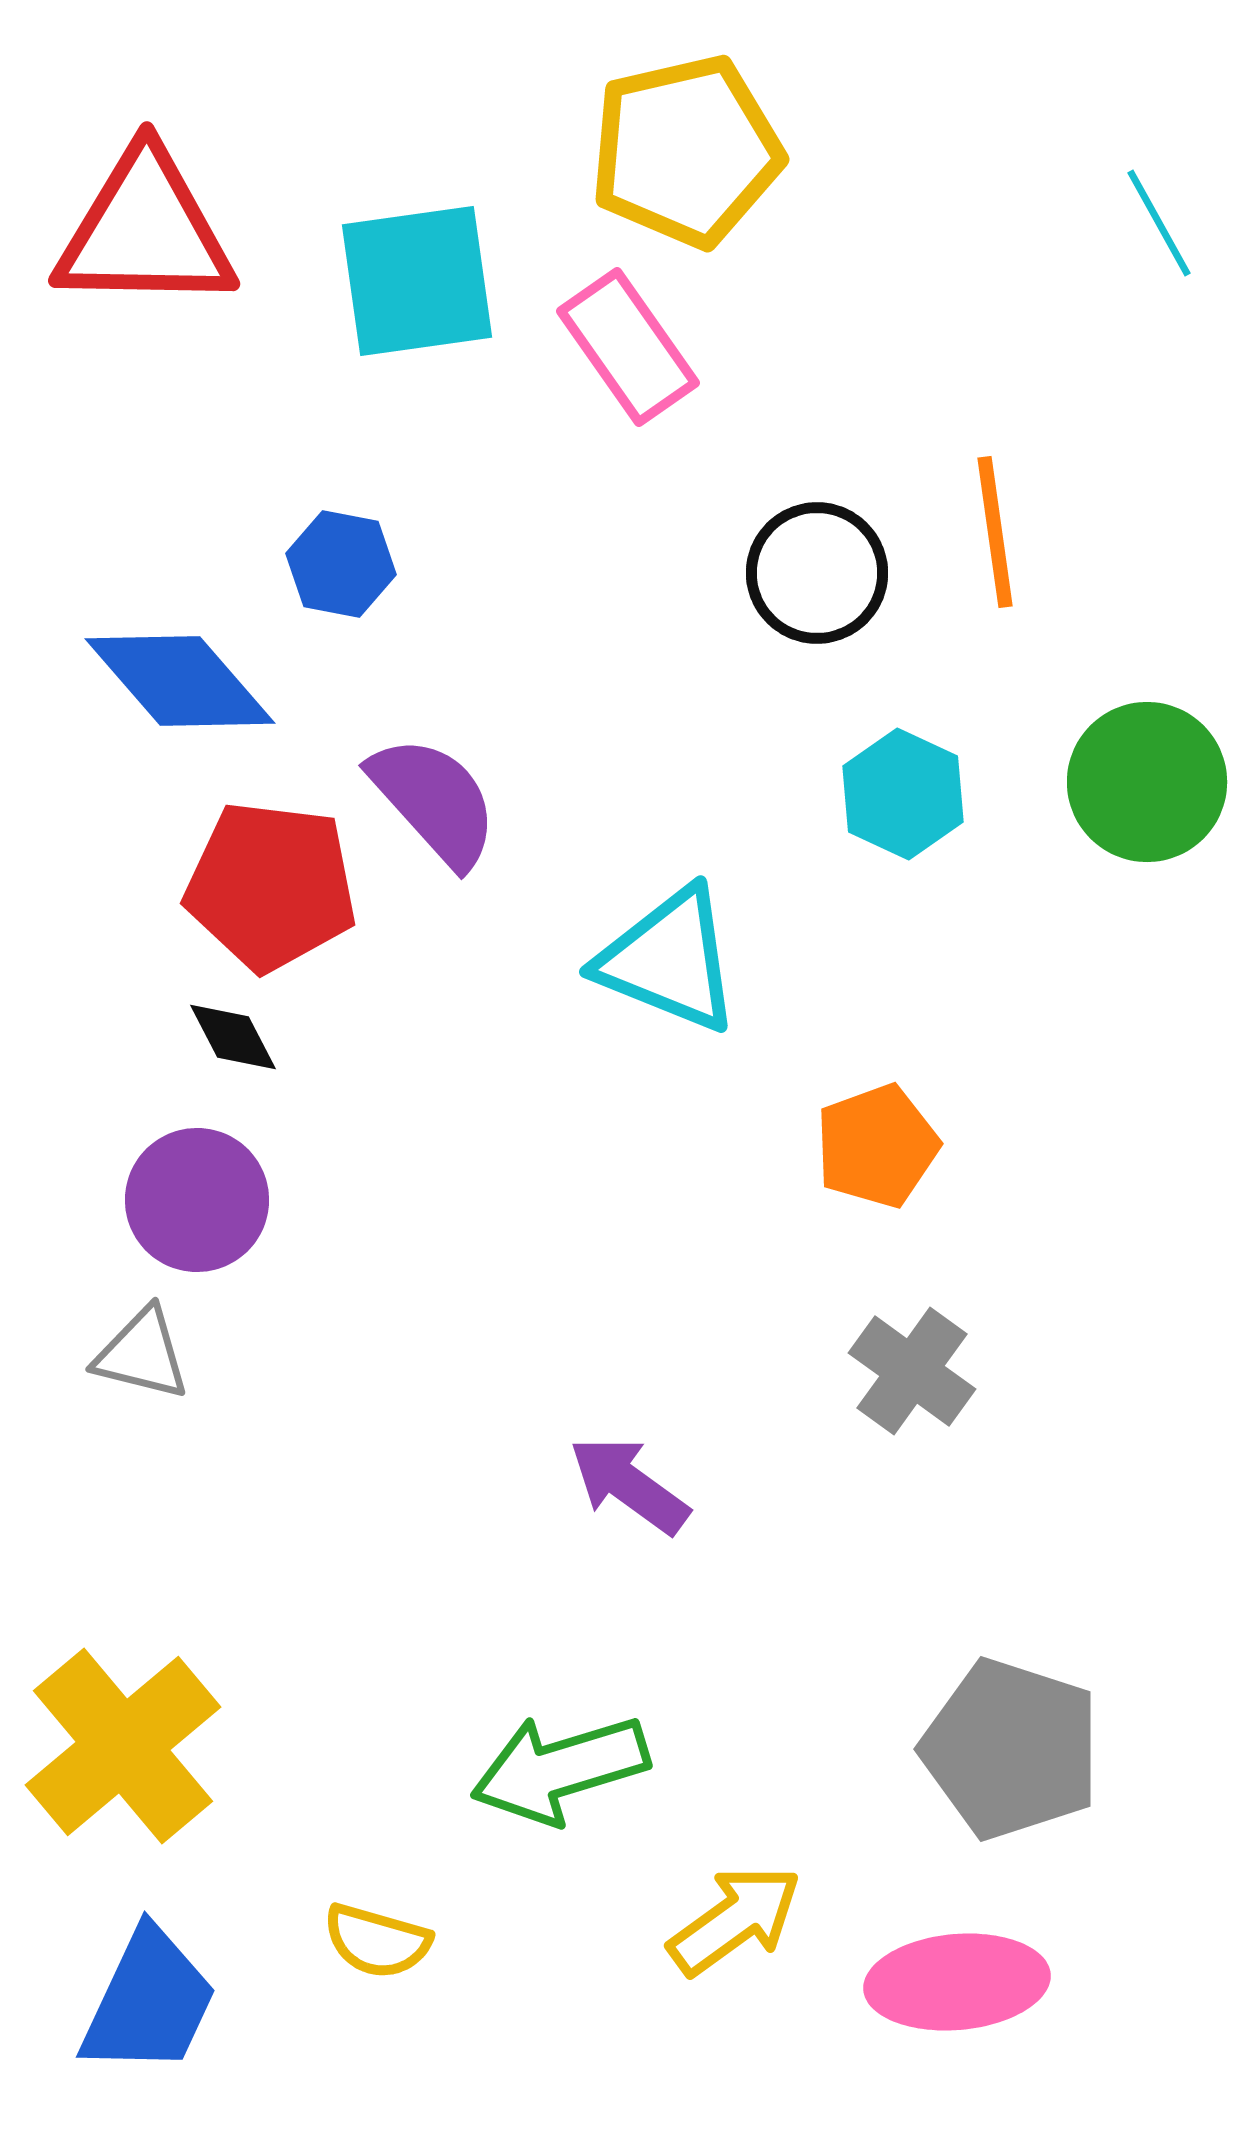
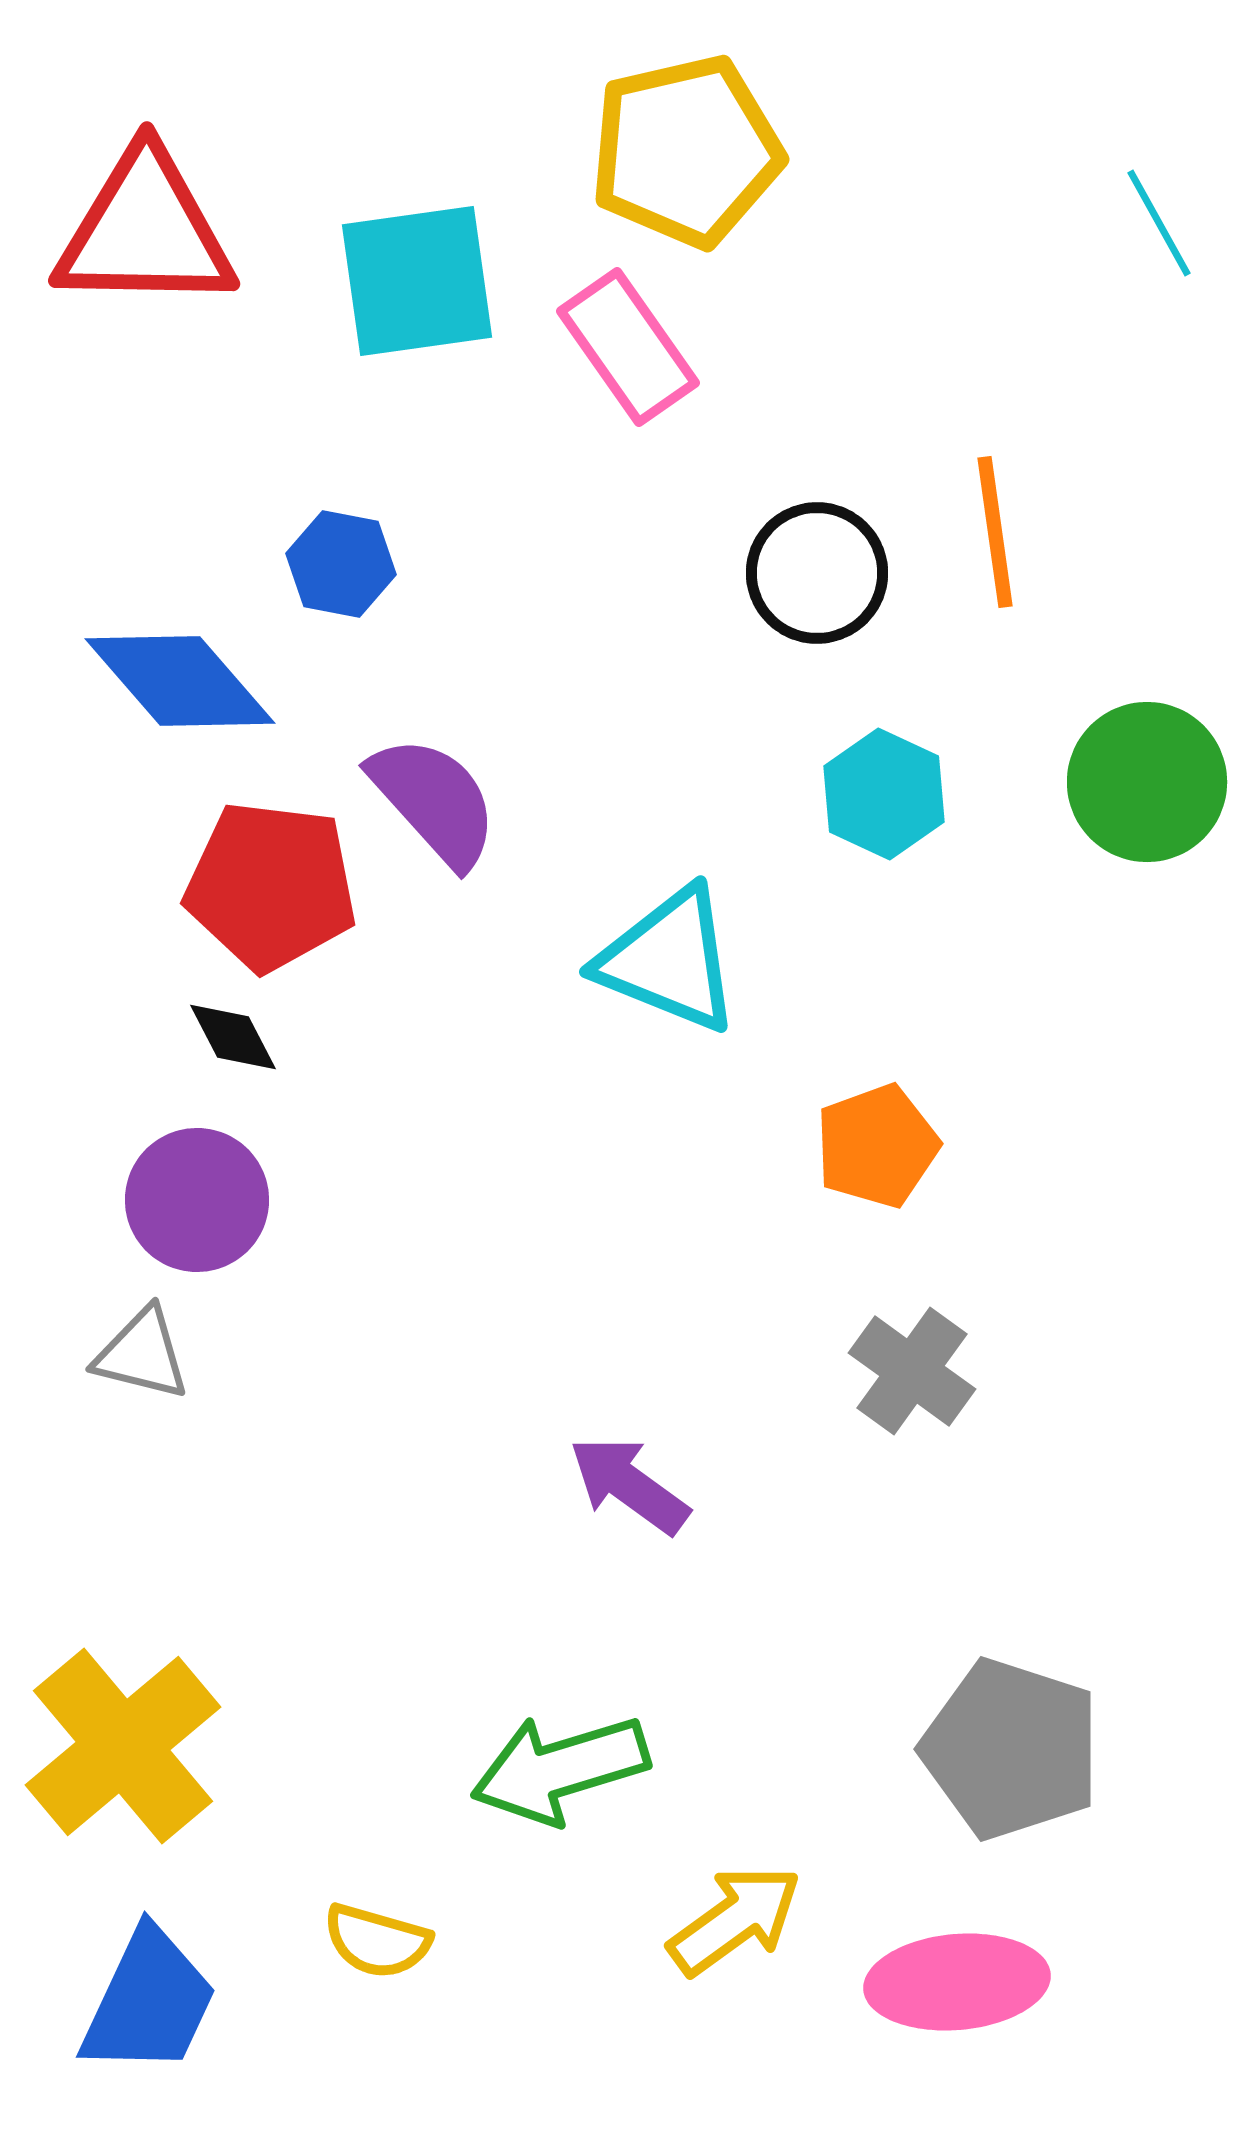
cyan hexagon: moved 19 px left
